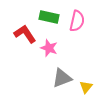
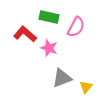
pink semicircle: moved 1 px left, 6 px down; rotated 15 degrees clockwise
red L-shape: rotated 15 degrees counterclockwise
